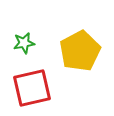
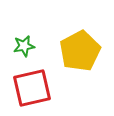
green star: moved 3 px down
